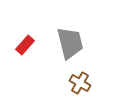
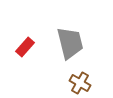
red rectangle: moved 2 px down
